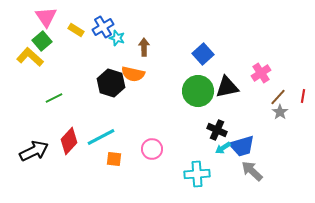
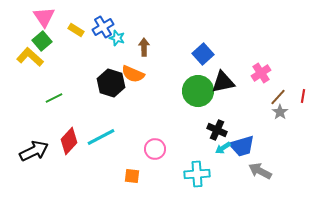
pink triangle: moved 2 px left
orange semicircle: rotated 10 degrees clockwise
black triangle: moved 4 px left, 5 px up
pink circle: moved 3 px right
orange square: moved 18 px right, 17 px down
gray arrow: moved 8 px right; rotated 15 degrees counterclockwise
